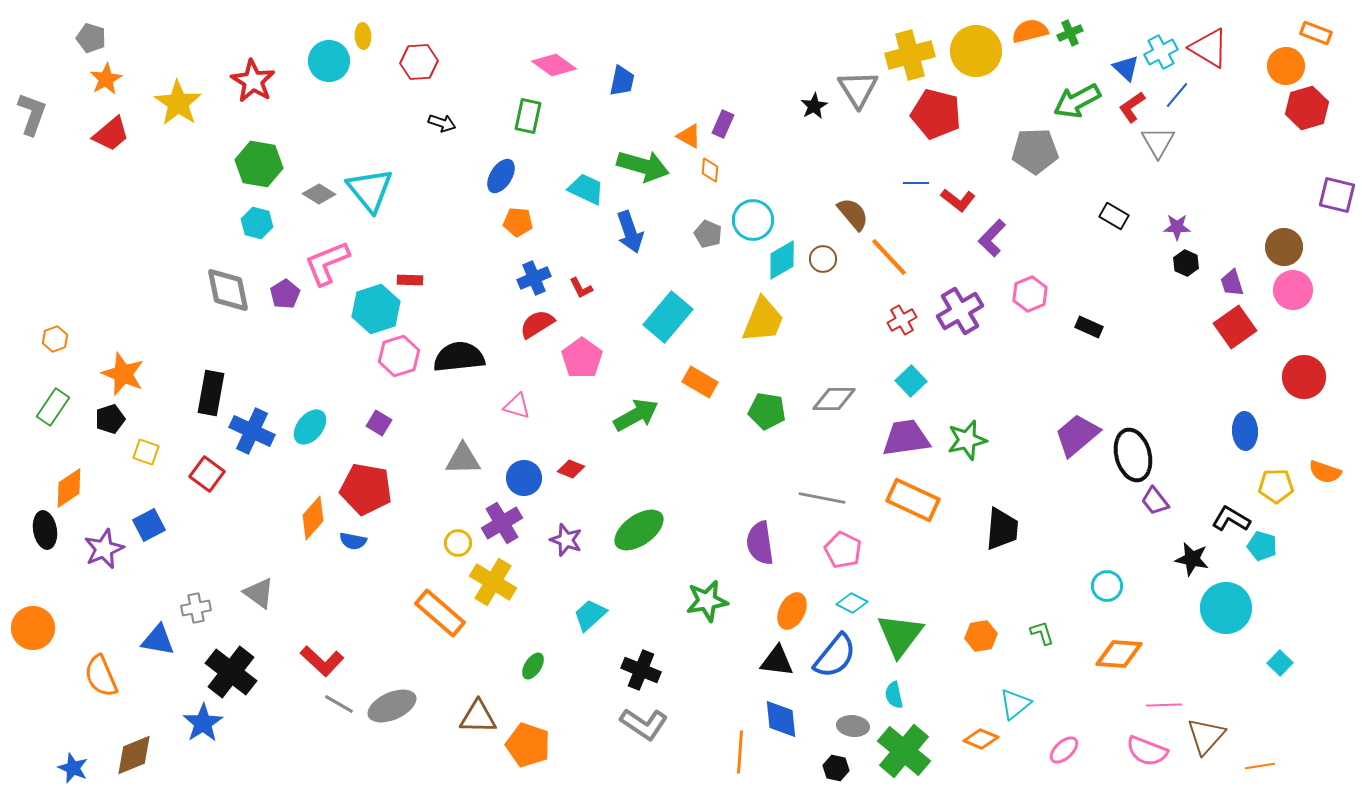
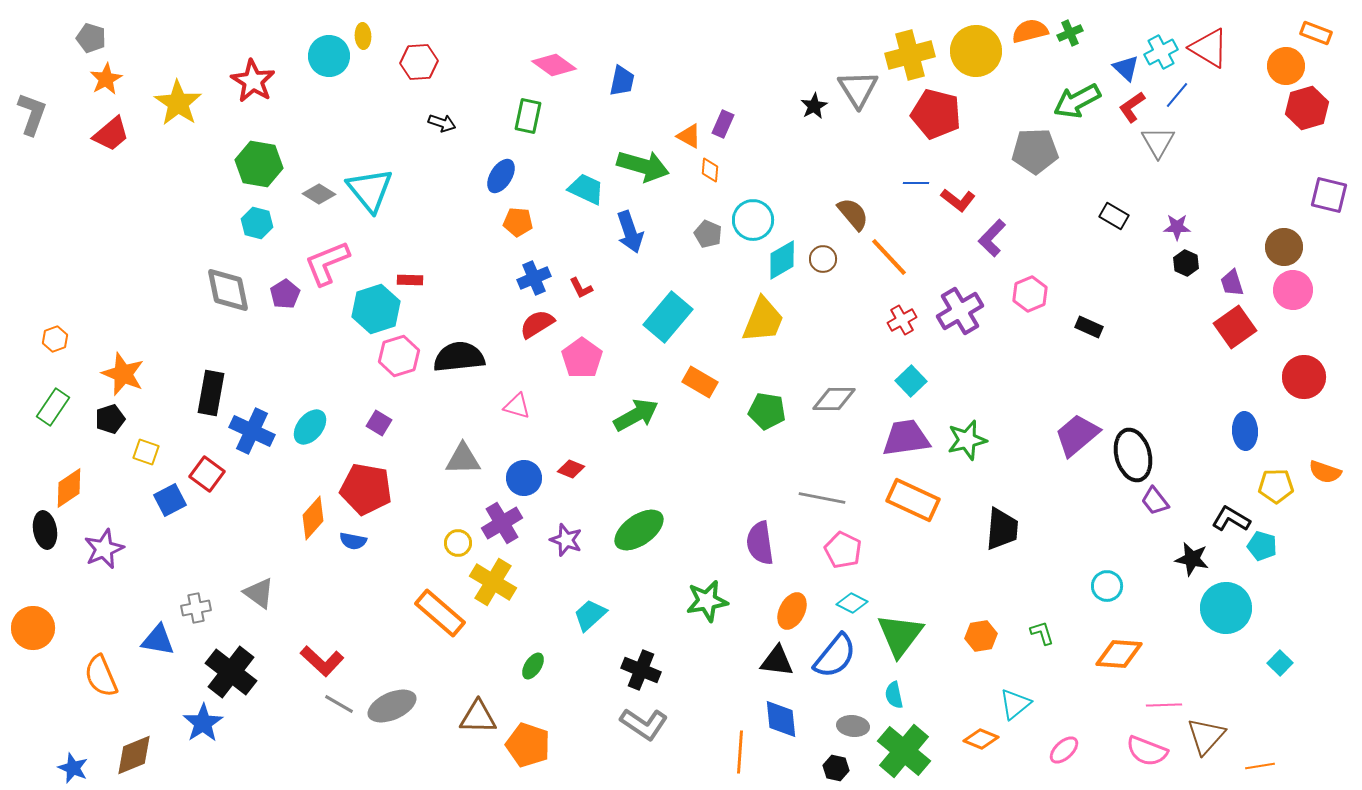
cyan circle at (329, 61): moved 5 px up
purple square at (1337, 195): moved 8 px left
blue square at (149, 525): moved 21 px right, 25 px up
